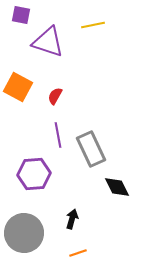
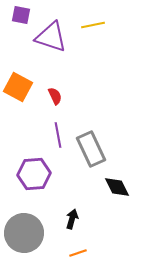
purple triangle: moved 3 px right, 5 px up
red semicircle: rotated 126 degrees clockwise
